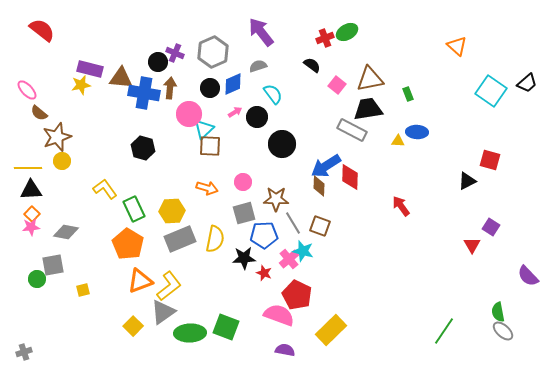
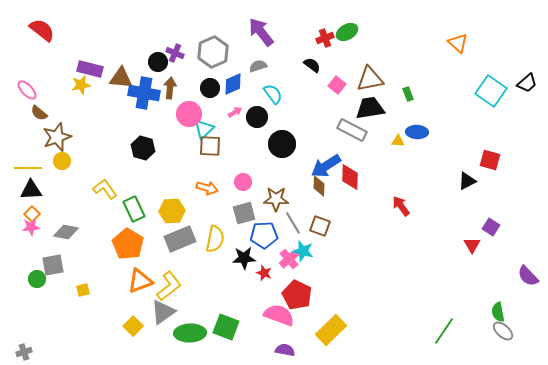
orange triangle at (457, 46): moved 1 px right, 3 px up
black trapezoid at (368, 109): moved 2 px right, 1 px up
